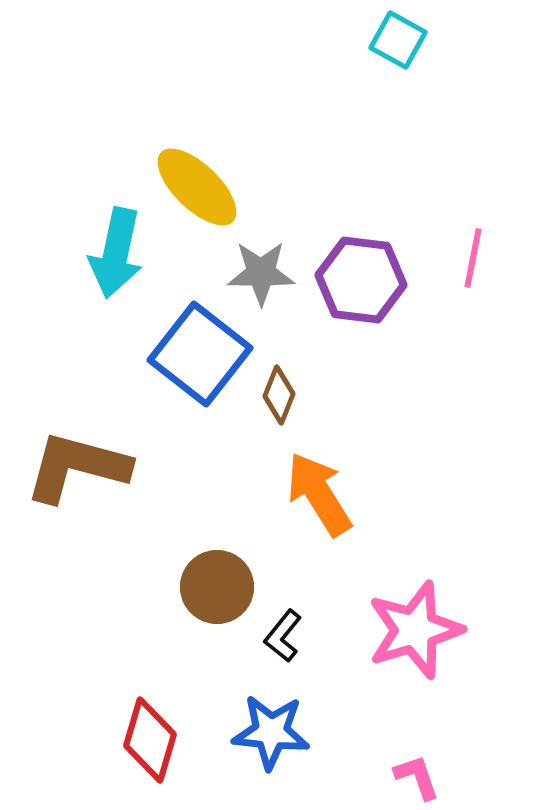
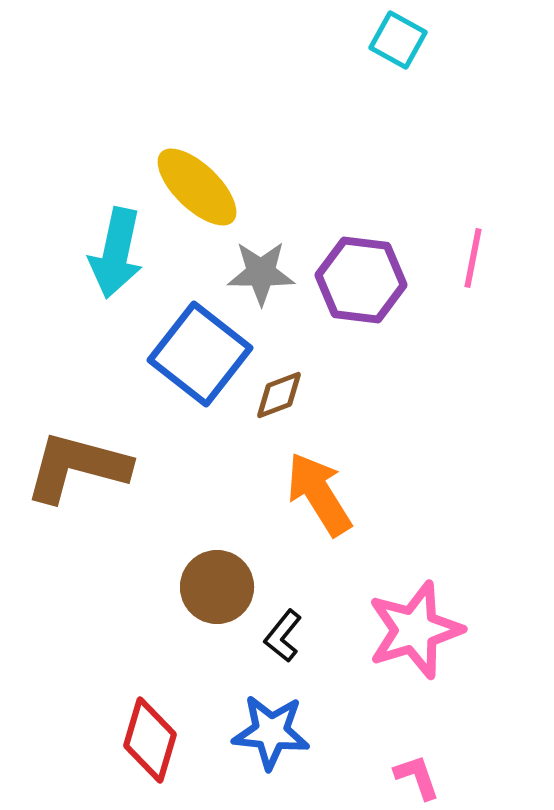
brown diamond: rotated 48 degrees clockwise
